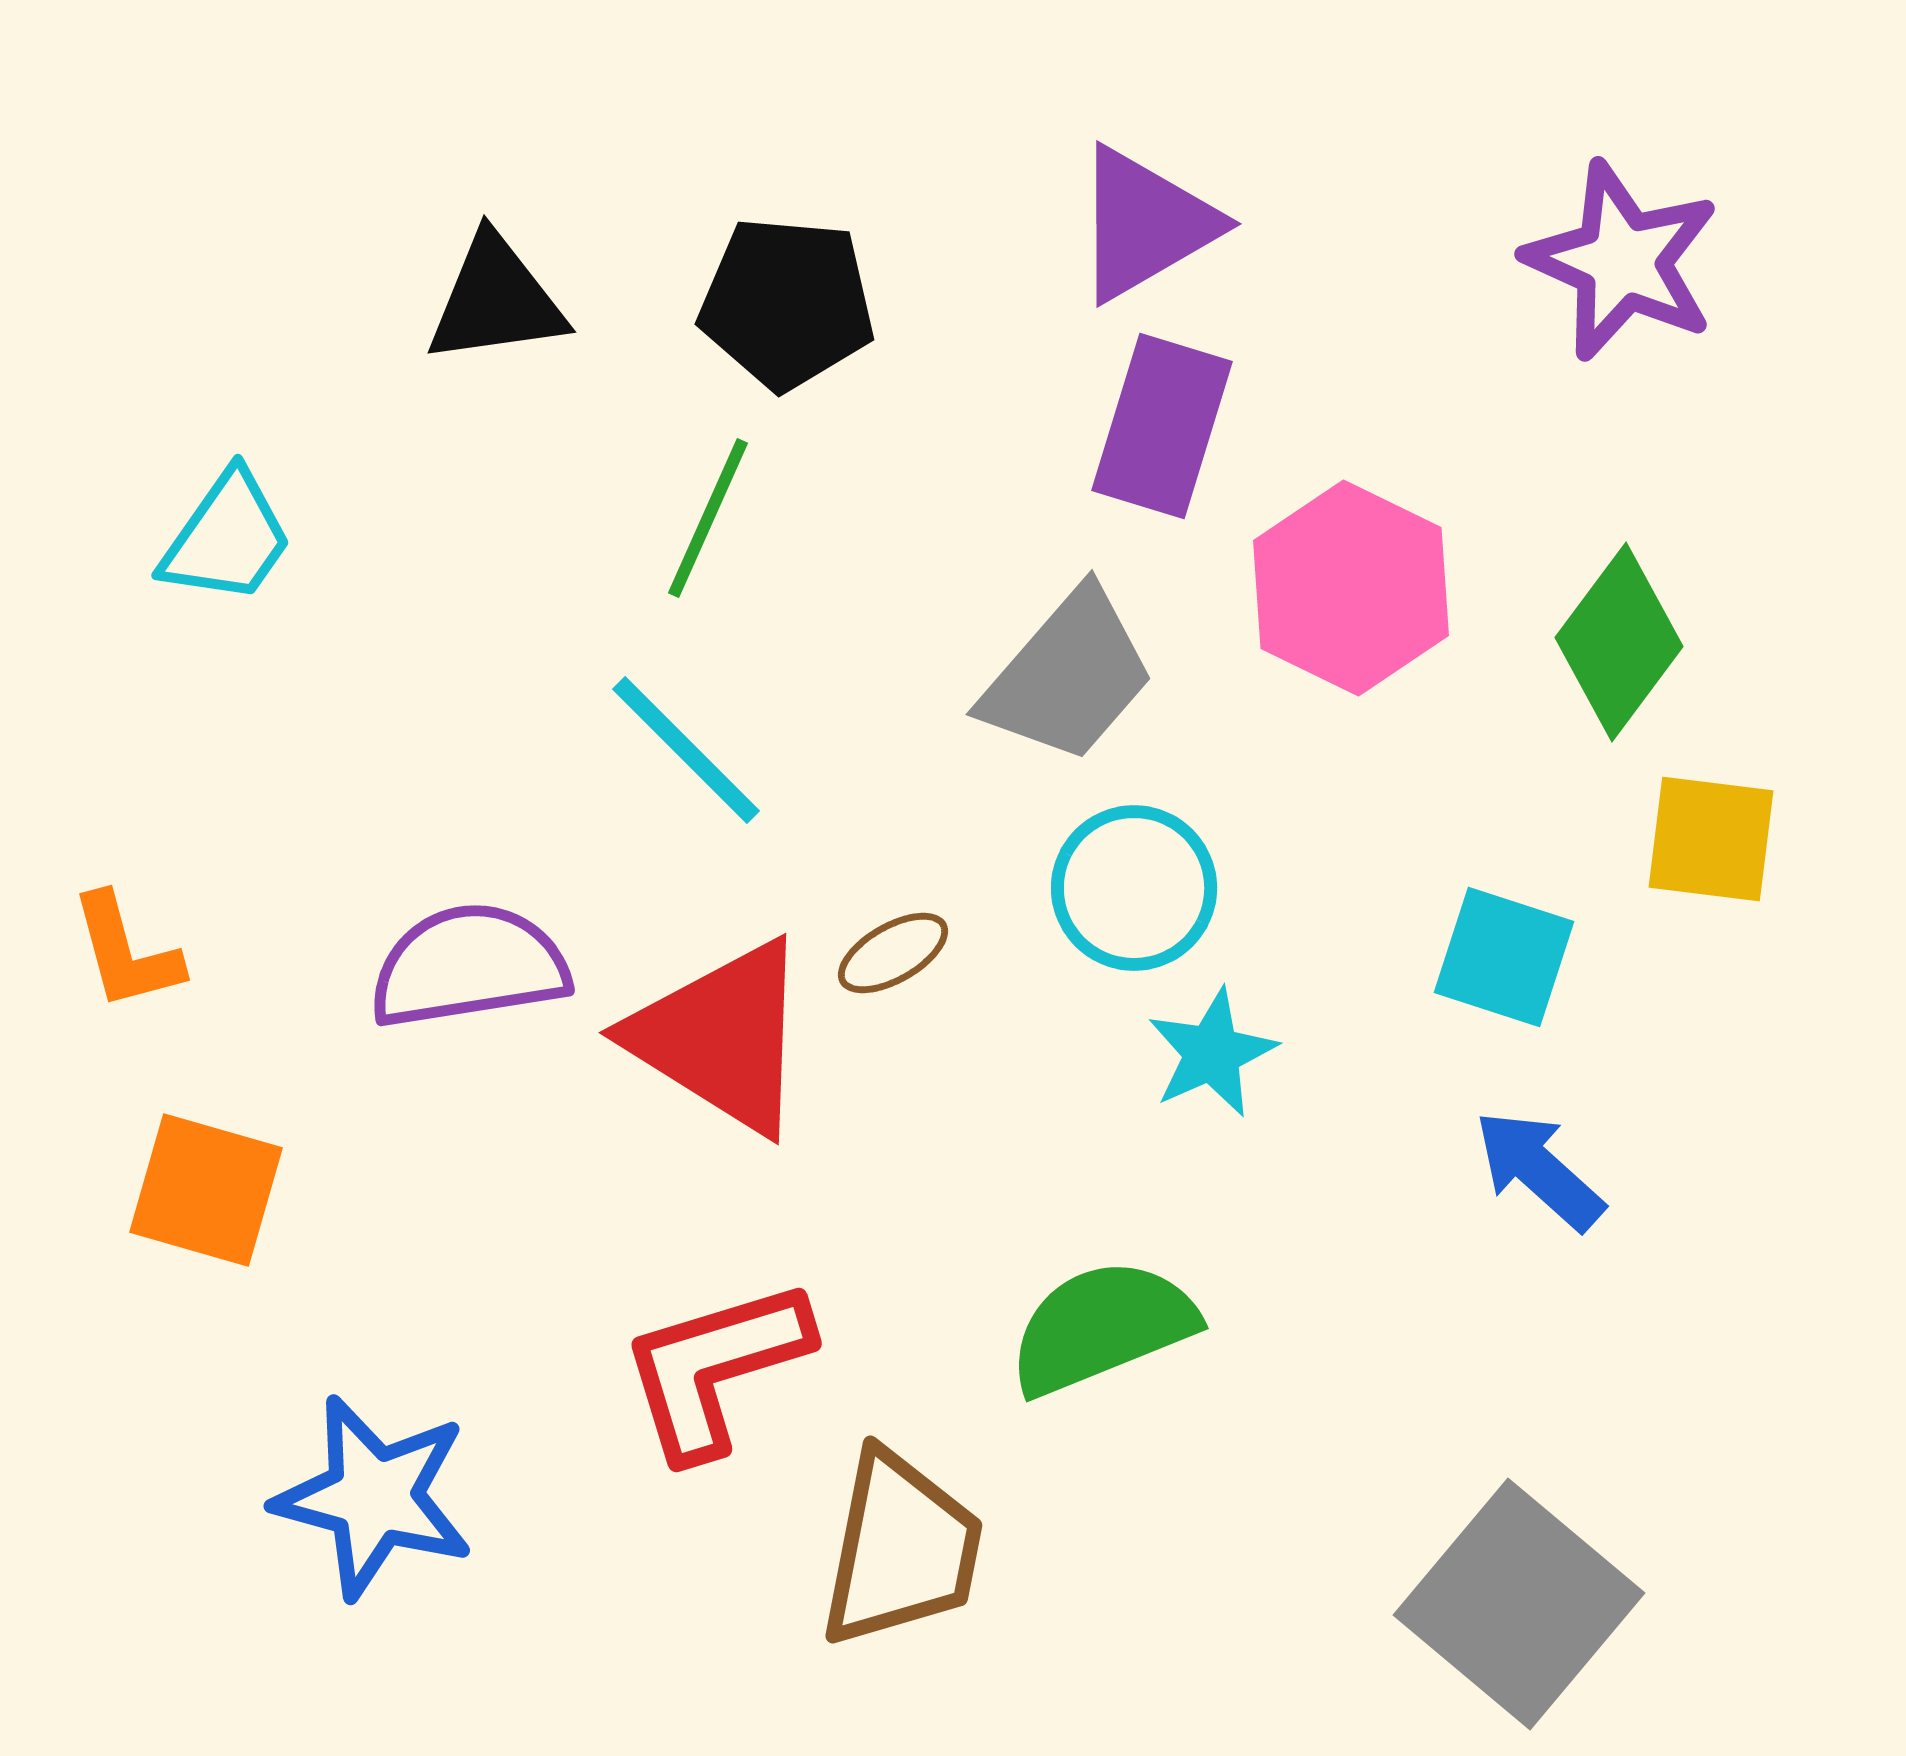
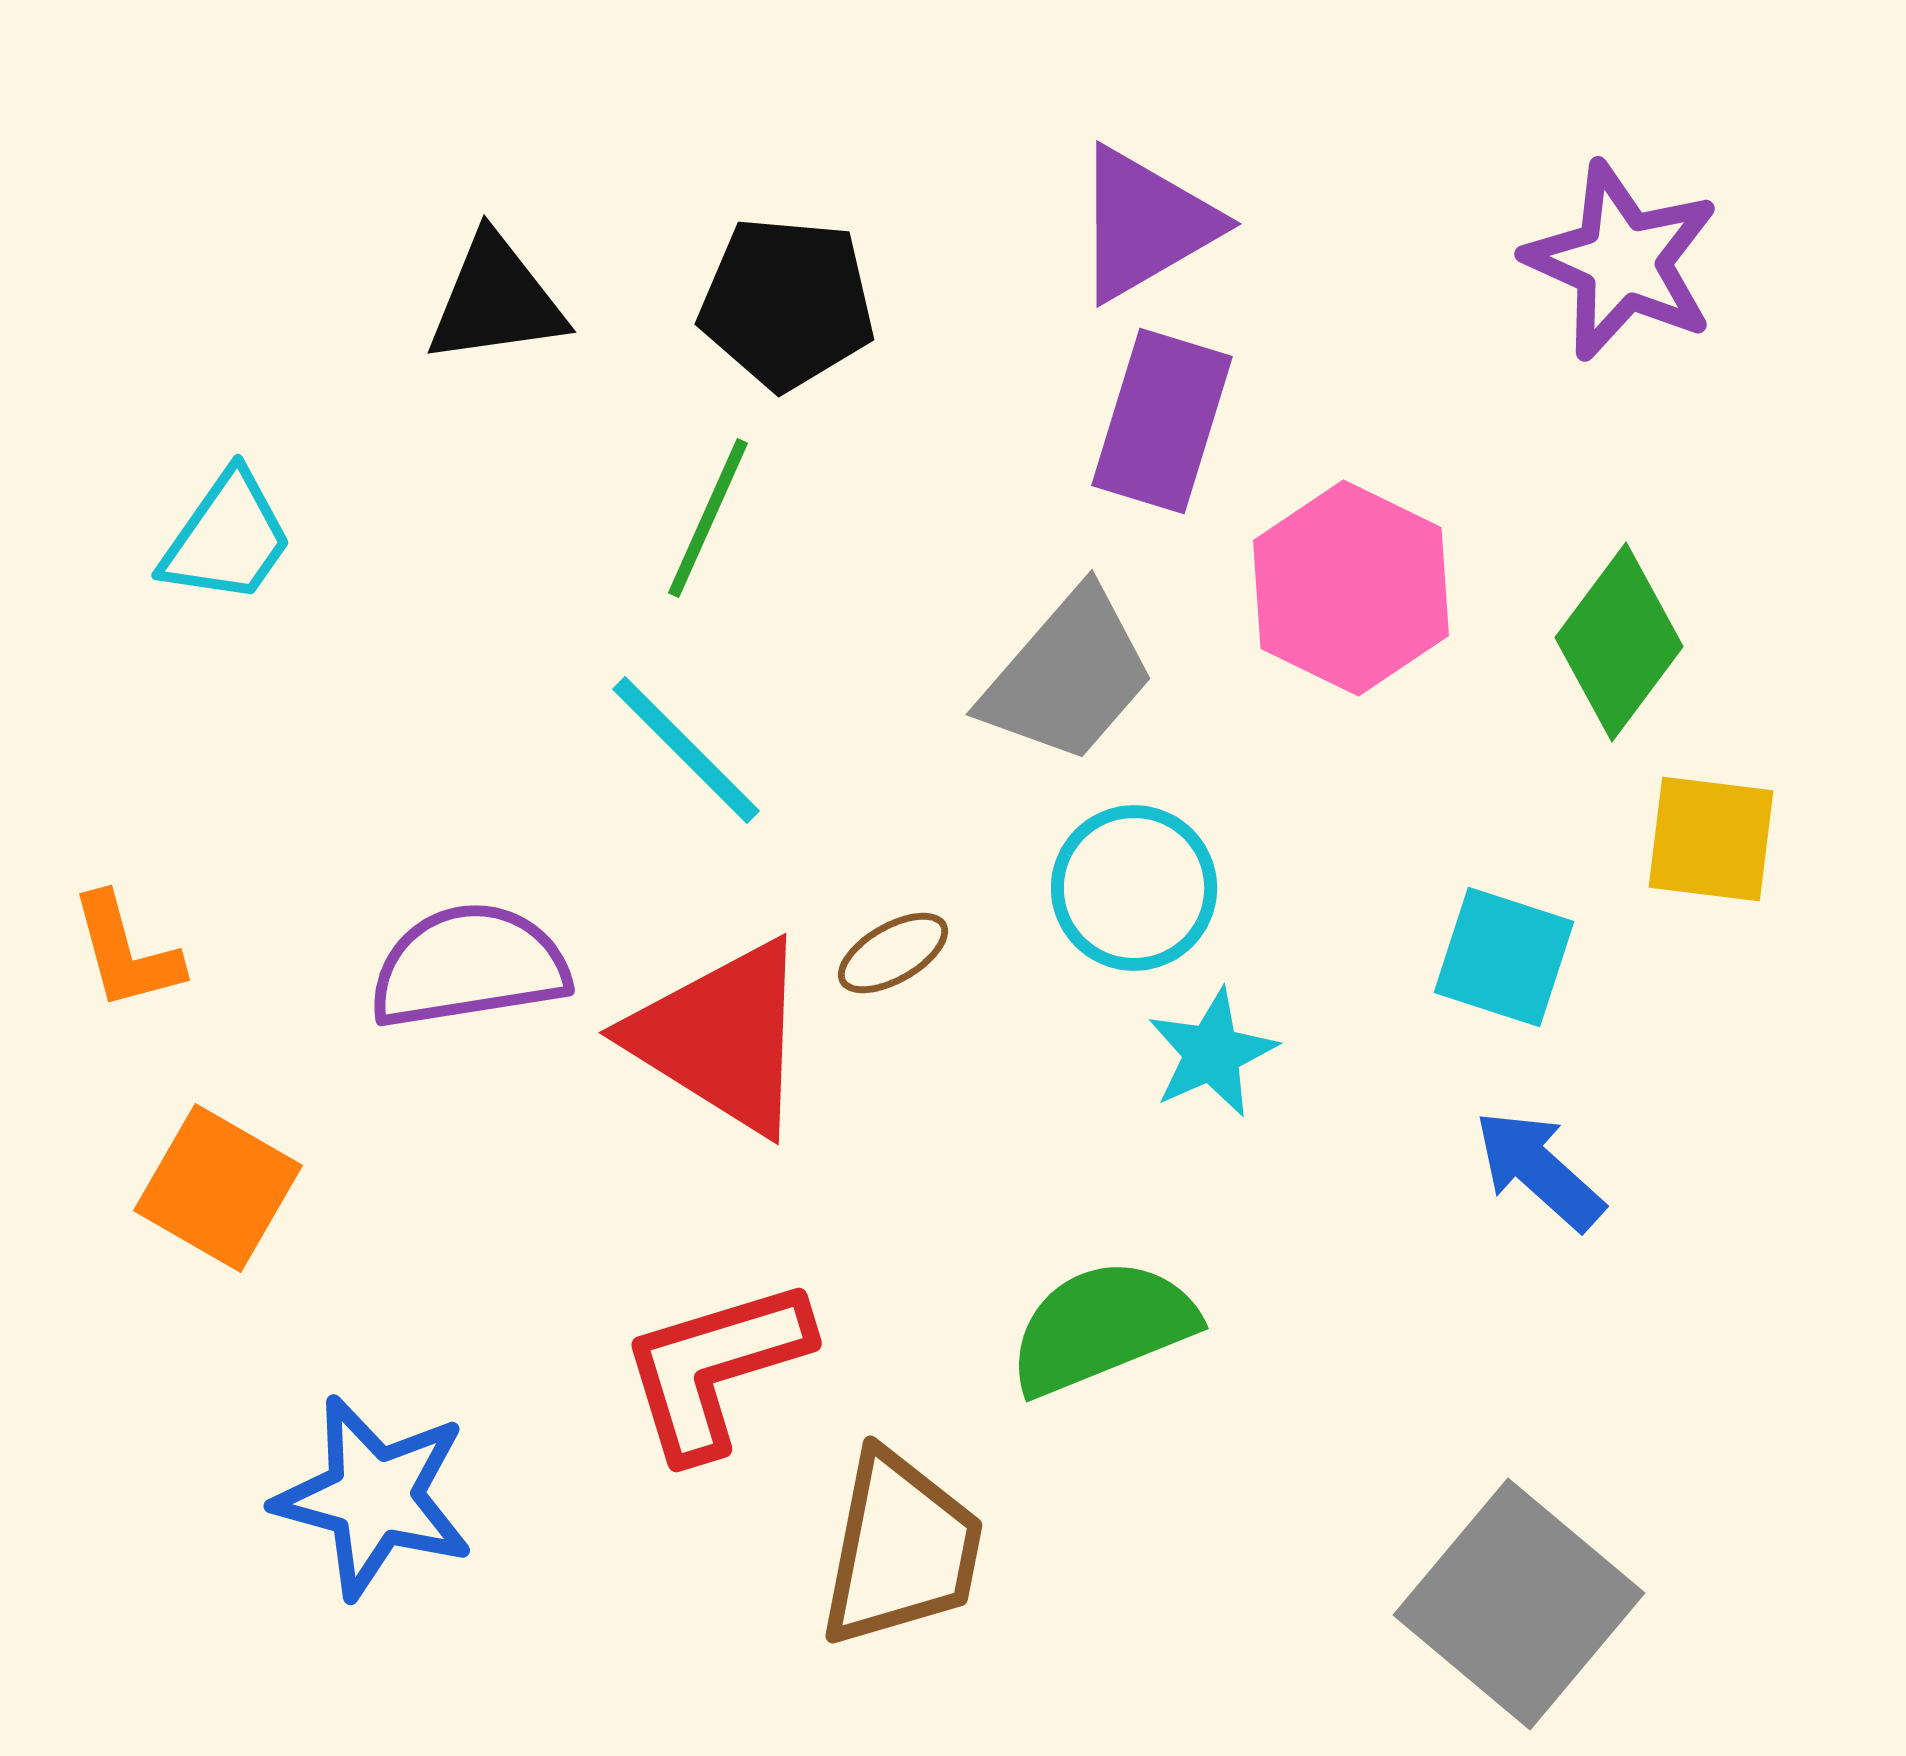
purple rectangle: moved 5 px up
orange square: moved 12 px right, 2 px up; rotated 14 degrees clockwise
